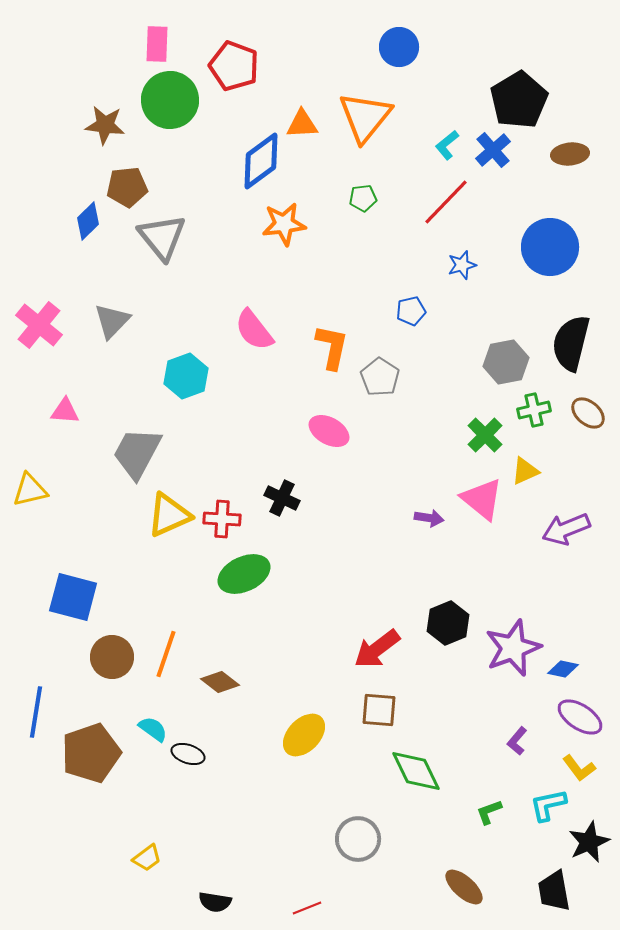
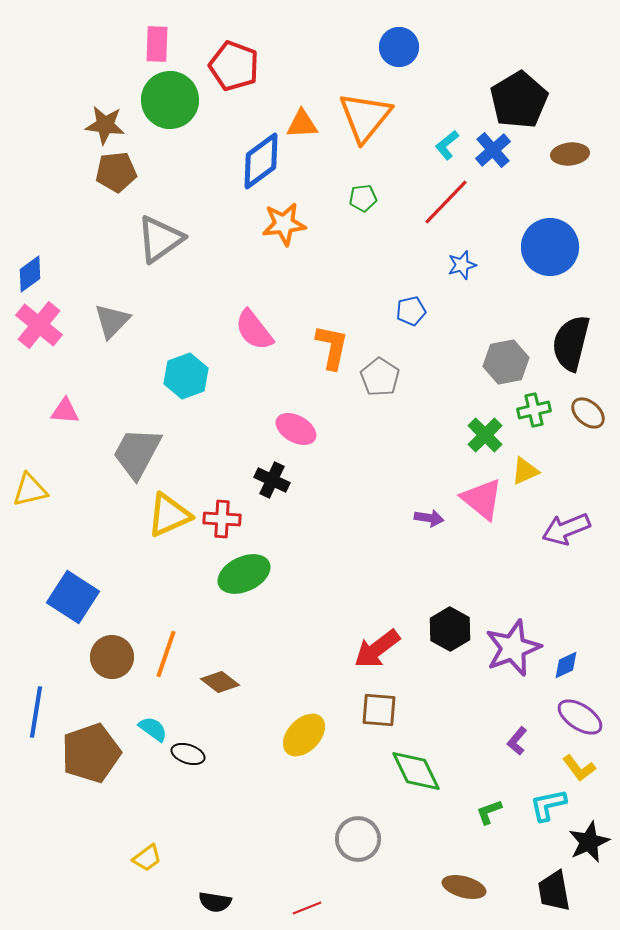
brown pentagon at (127, 187): moved 11 px left, 15 px up
blue diamond at (88, 221): moved 58 px left, 53 px down; rotated 9 degrees clockwise
gray triangle at (162, 237): moved 2 px left, 2 px down; rotated 34 degrees clockwise
pink ellipse at (329, 431): moved 33 px left, 2 px up
black cross at (282, 498): moved 10 px left, 18 px up
blue square at (73, 597): rotated 18 degrees clockwise
black hexagon at (448, 623): moved 2 px right, 6 px down; rotated 9 degrees counterclockwise
blue diamond at (563, 669): moved 3 px right, 4 px up; rotated 36 degrees counterclockwise
brown ellipse at (464, 887): rotated 27 degrees counterclockwise
